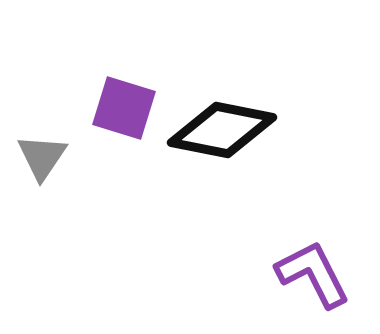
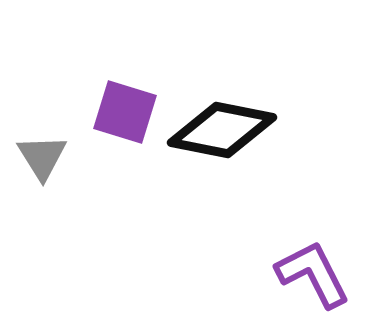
purple square: moved 1 px right, 4 px down
gray triangle: rotated 6 degrees counterclockwise
